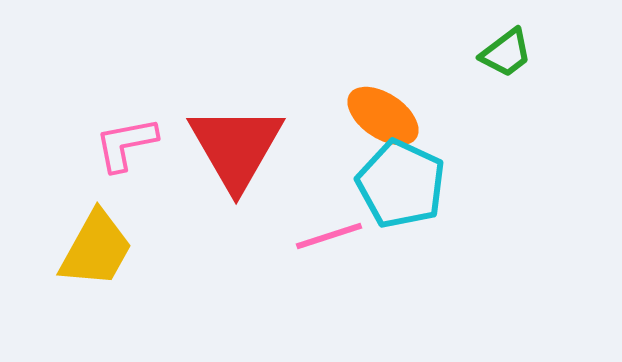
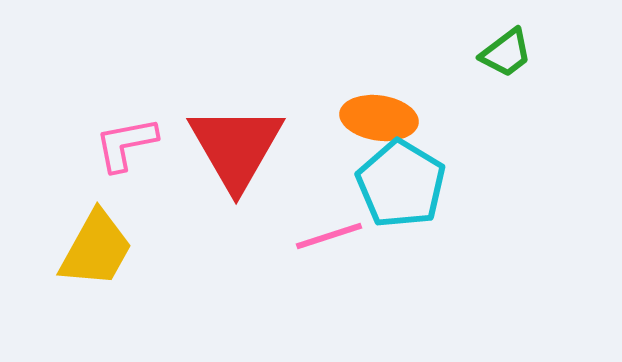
orange ellipse: moved 4 px left, 2 px down; rotated 26 degrees counterclockwise
cyan pentagon: rotated 6 degrees clockwise
